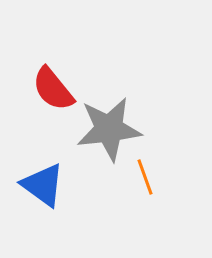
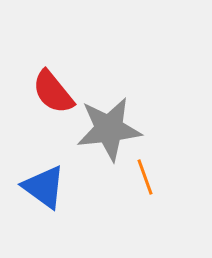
red semicircle: moved 3 px down
blue triangle: moved 1 px right, 2 px down
